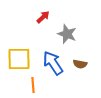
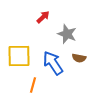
yellow square: moved 3 px up
brown semicircle: moved 1 px left, 6 px up
orange line: rotated 21 degrees clockwise
